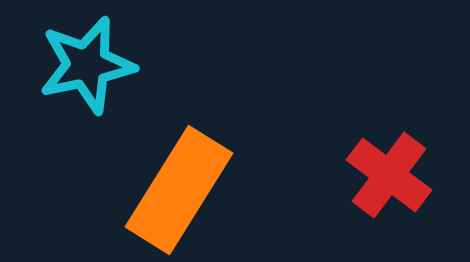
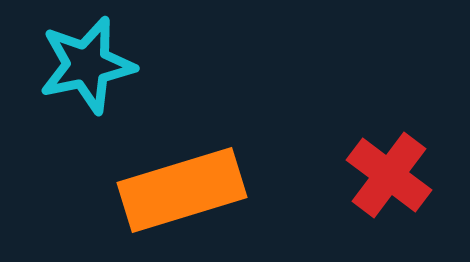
orange rectangle: moved 3 px right; rotated 41 degrees clockwise
